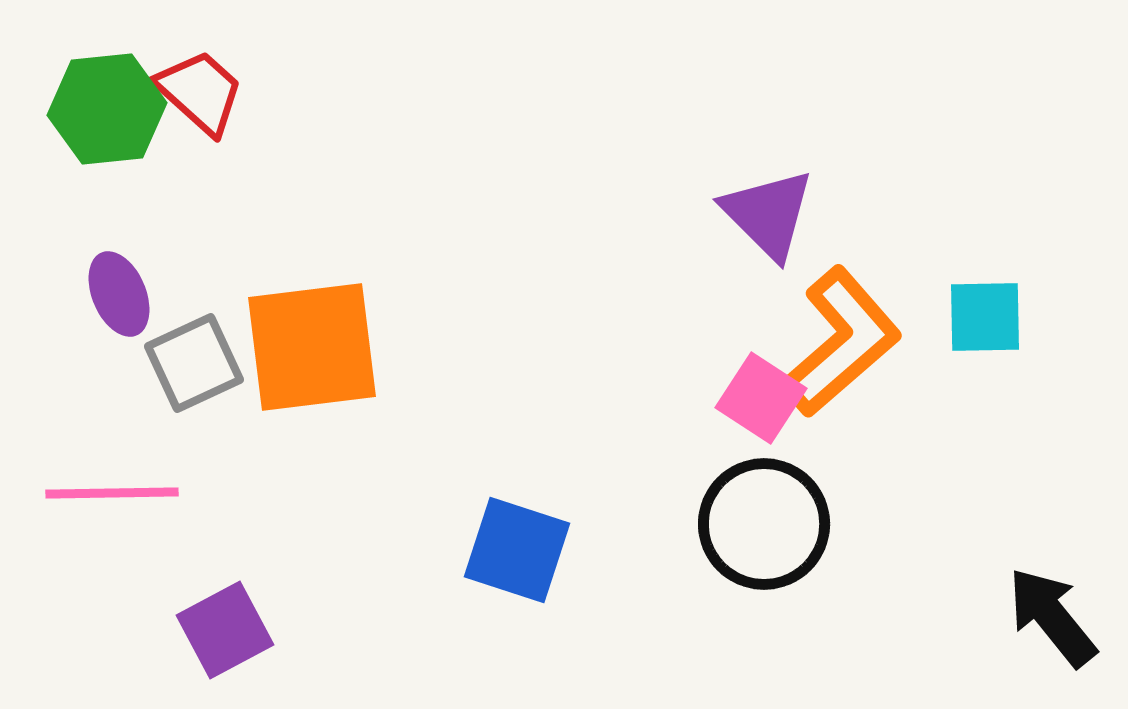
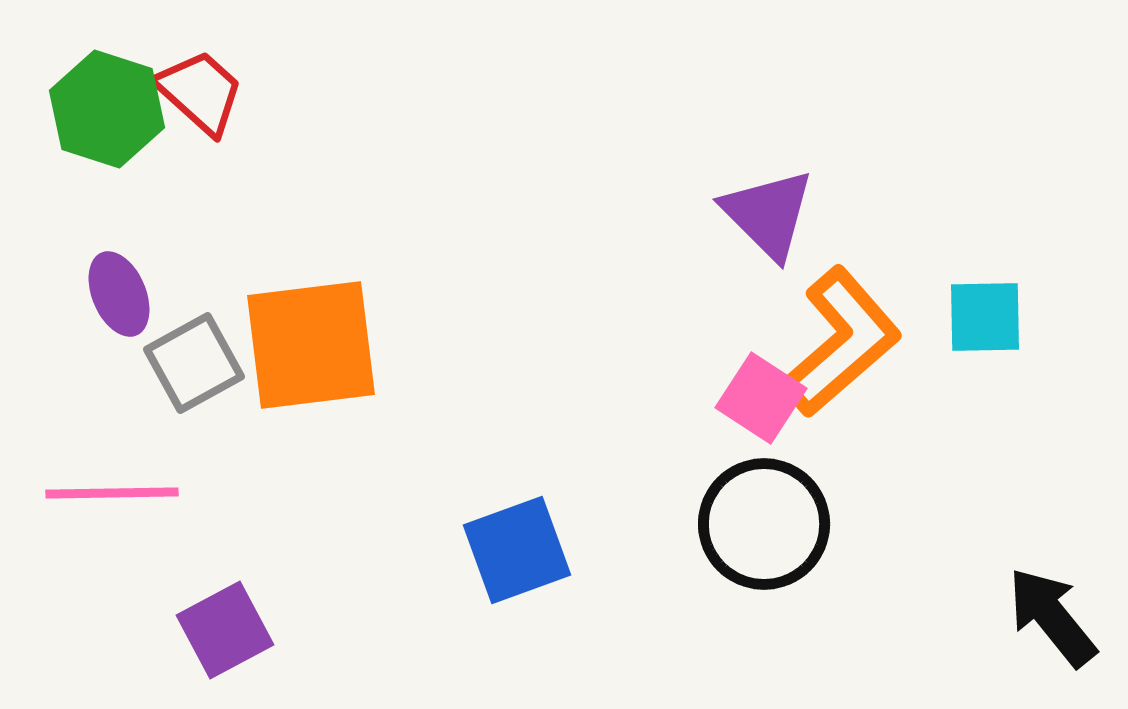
green hexagon: rotated 24 degrees clockwise
orange square: moved 1 px left, 2 px up
gray square: rotated 4 degrees counterclockwise
blue square: rotated 38 degrees counterclockwise
